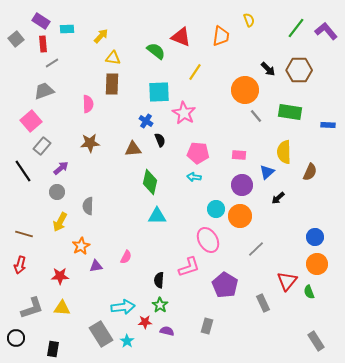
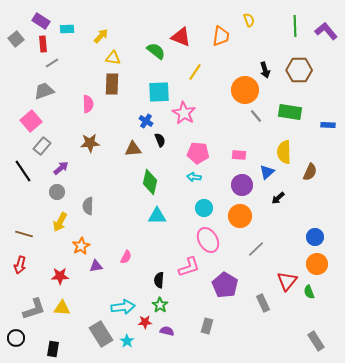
green line at (296, 28): moved 1 px left, 2 px up; rotated 40 degrees counterclockwise
black arrow at (268, 69): moved 3 px left, 1 px down; rotated 28 degrees clockwise
cyan circle at (216, 209): moved 12 px left, 1 px up
gray L-shape at (32, 308): moved 2 px right, 1 px down
